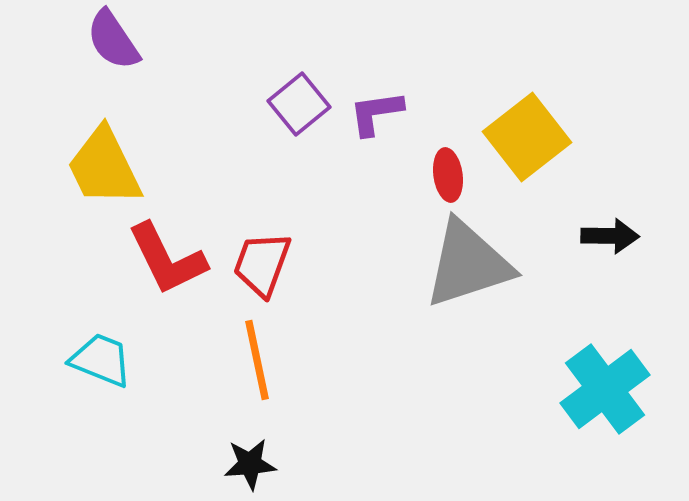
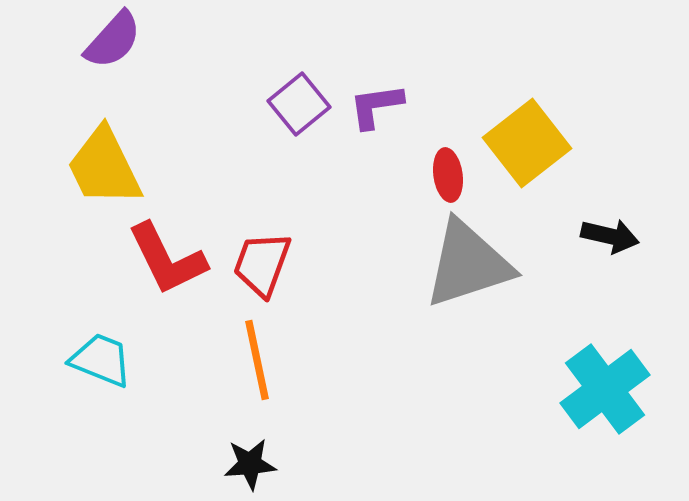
purple semicircle: rotated 104 degrees counterclockwise
purple L-shape: moved 7 px up
yellow square: moved 6 px down
black arrow: rotated 12 degrees clockwise
